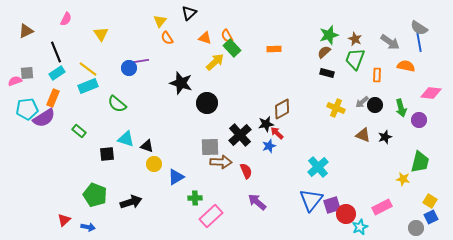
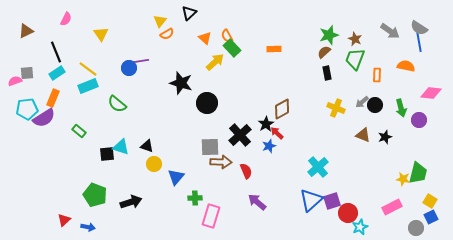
orange semicircle at (167, 38): moved 4 px up; rotated 88 degrees counterclockwise
orange triangle at (205, 38): rotated 24 degrees clockwise
gray arrow at (390, 42): moved 11 px up
black rectangle at (327, 73): rotated 64 degrees clockwise
black star at (266, 124): rotated 21 degrees counterclockwise
cyan triangle at (126, 139): moved 5 px left, 8 px down
green trapezoid at (420, 162): moved 2 px left, 11 px down
blue triangle at (176, 177): rotated 18 degrees counterclockwise
blue triangle at (311, 200): rotated 10 degrees clockwise
purple square at (332, 205): moved 4 px up
pink rectangle at (382, 207): moved 10 px right
red circle at (346, 214): moved 2 px right, 1 px up
pink rectangle at (211, 216): rotated 30 degrees counterclockwise
